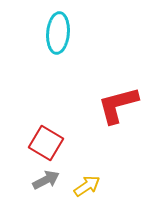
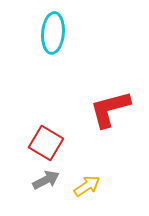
cyan ellipse: moved 5 px left
red L-shape: moved 8 px left, 4 px down
